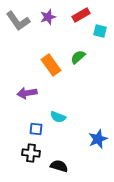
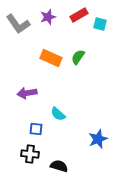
red rectangle: moved 2 px left
gray L-shape: moved 3 px down
cyan square: moved 7 px up
green semicircle: rotated 14 degrees counterclockwise
orange rectangle: moved 7 px up; rotated 30 degrees counterclockwise
cyan semicircle: moved 3 px up; rotated 21 degrees clockwise
black cross: moved 1 px left, 1 px down
